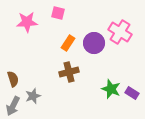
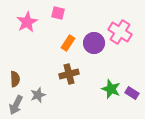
pink star: rotated 25 degrees counterclockwise
brown cross: moved 2 px down
brown semicircle: moved 2 px right; rotated 14 degrees clockwise
gray star: moved 5 px right, 1 px up
gray arrow: moved 3 px right, 1 px up
